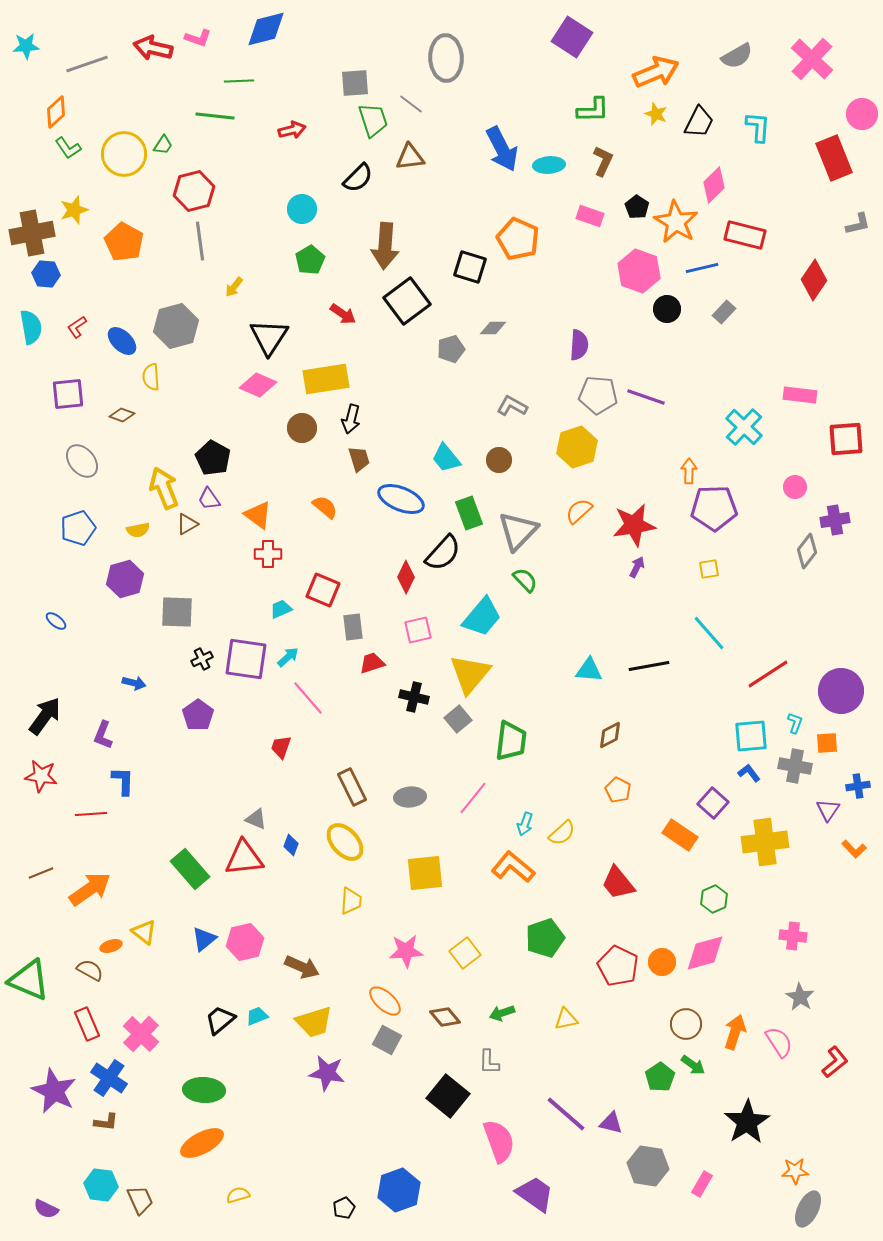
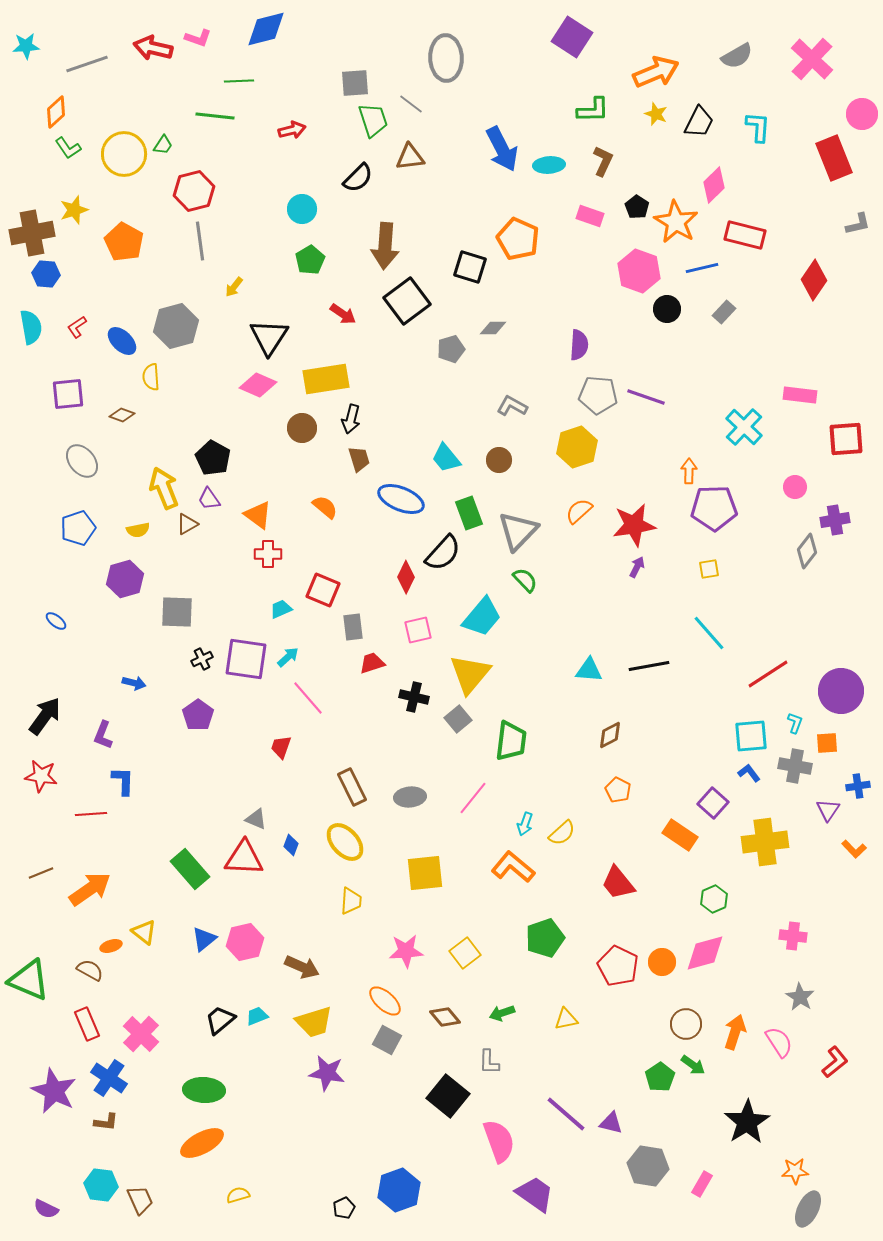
red triangle at (244, 858): rotated 9 degrees clockwise
